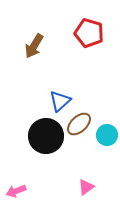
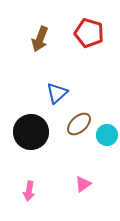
brown arrow: moved 6 px right, 7 px up; rotated 10 degrees counterclockwise
blue triangle: moved 3 px left, 8 px up
black circle: moved 15 px left, 4 px up
pink triangle: moved 3 px left, 3 px up
pink arrow: moved 13 px right; rotated 60 degrees counterclockwise
